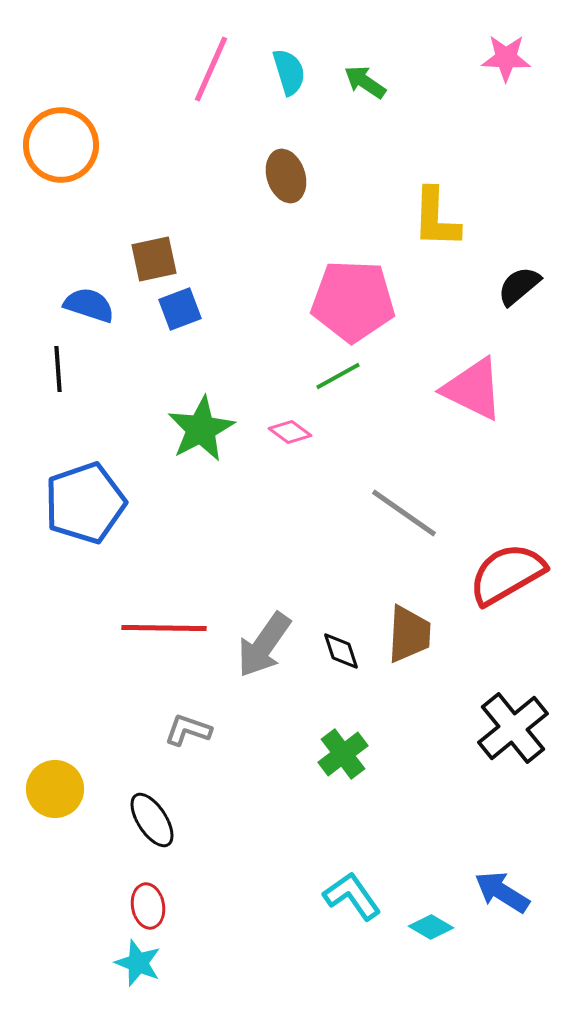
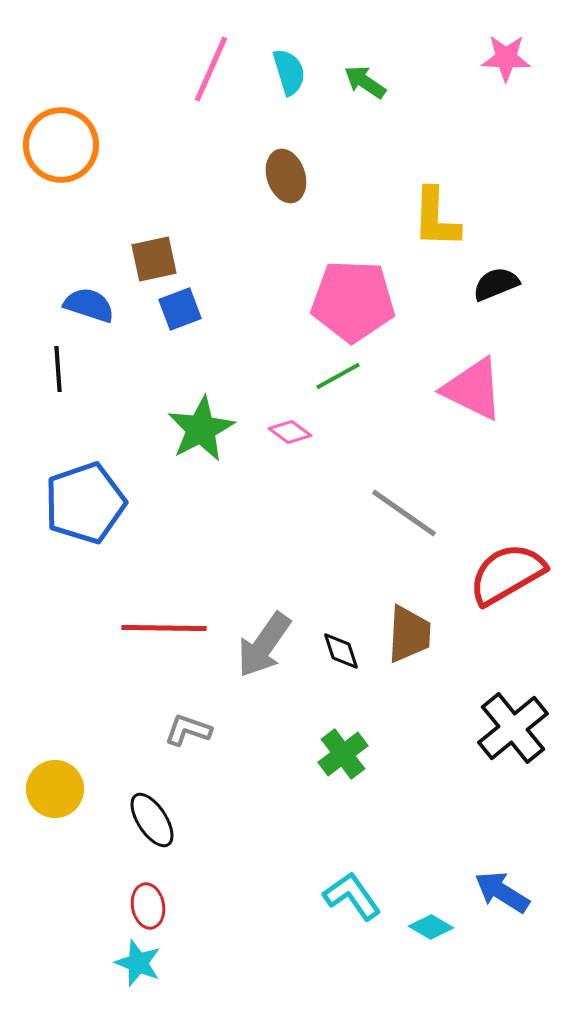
black semicircle: moved 23 px left, 2 px up; rotated 18 degrees clockwise
